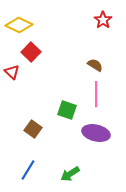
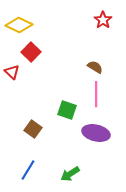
brown semicircle: moved 2 px down
